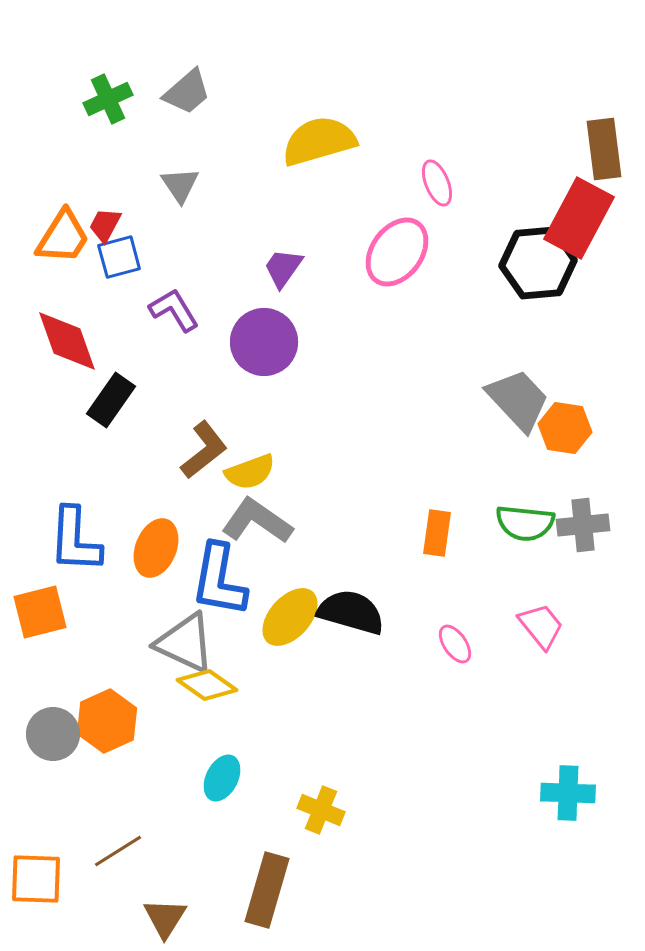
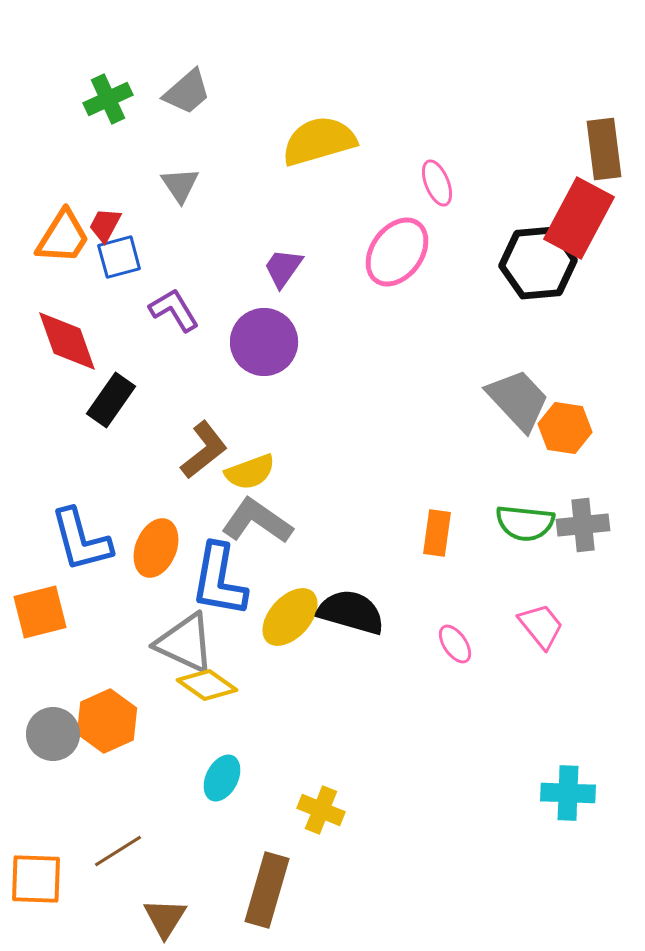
blue L-shape at (75, 540): moved 6 px right; rotated 18 degrees counterclockwise
